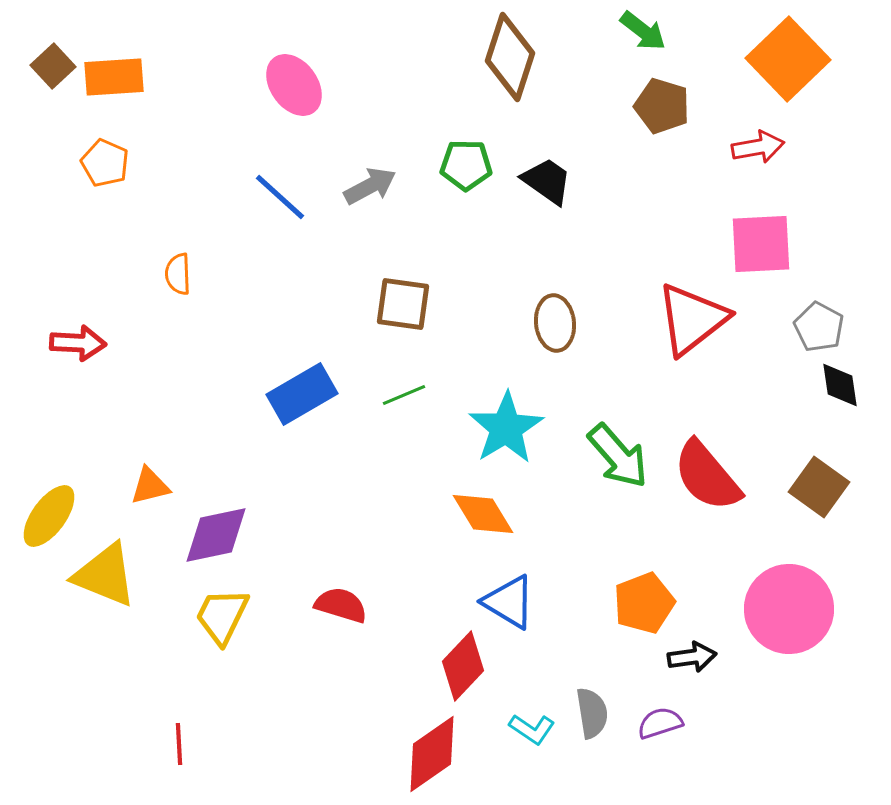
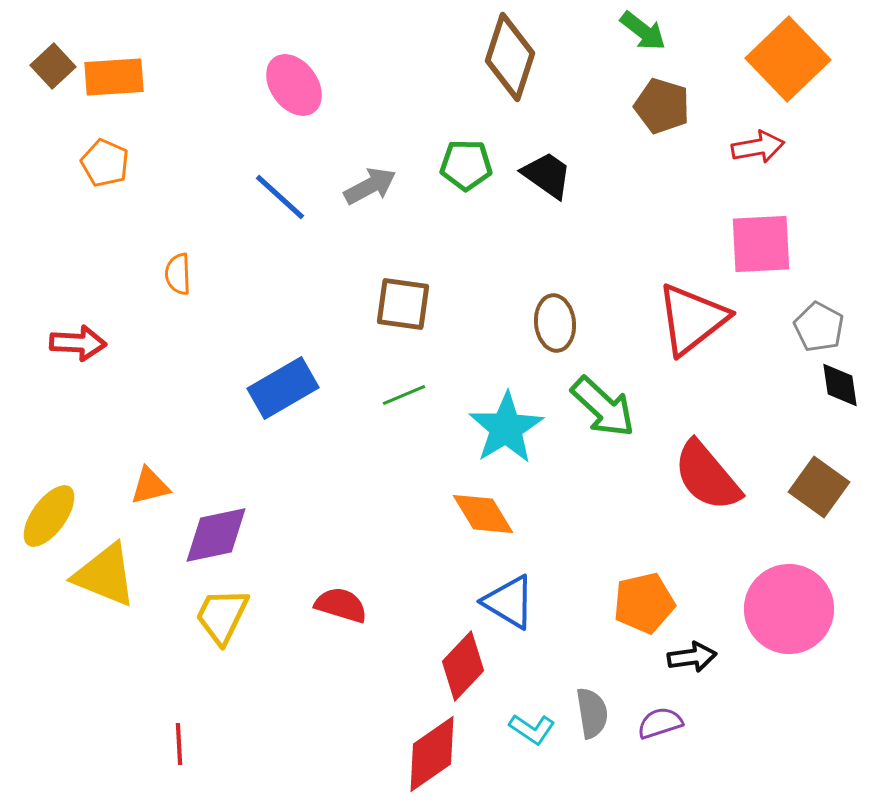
black trapezoid at (547, 181): moved 6 px up
blue rectangle at (302, 394): moved 19 px left, 6 px up
green arrow at (618, 456): moved 15 px left, 49 px up; rotated 6 degrees counterclockwise
orange pentagon at (644, 603): rotated 8 degrees clockwise
